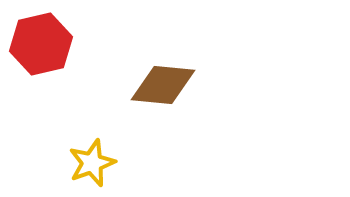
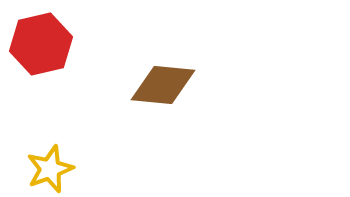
yellow star: moved 42 px left, 6 px down
